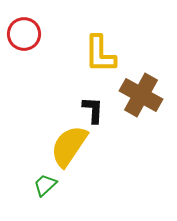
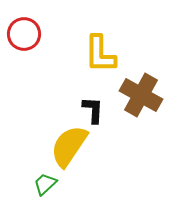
green trapezoid: moved 1 px up
